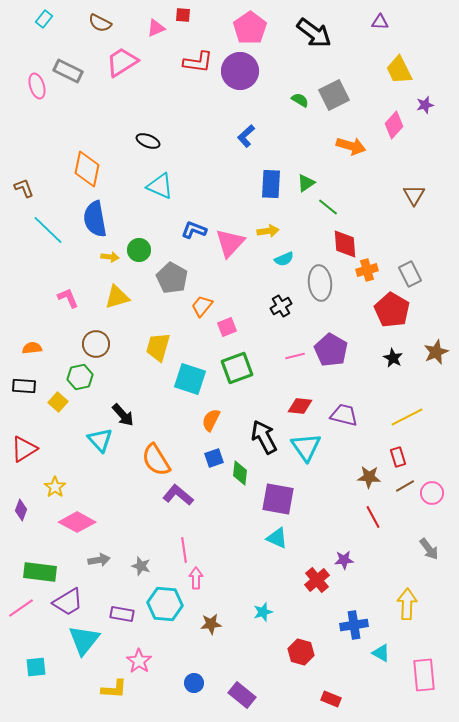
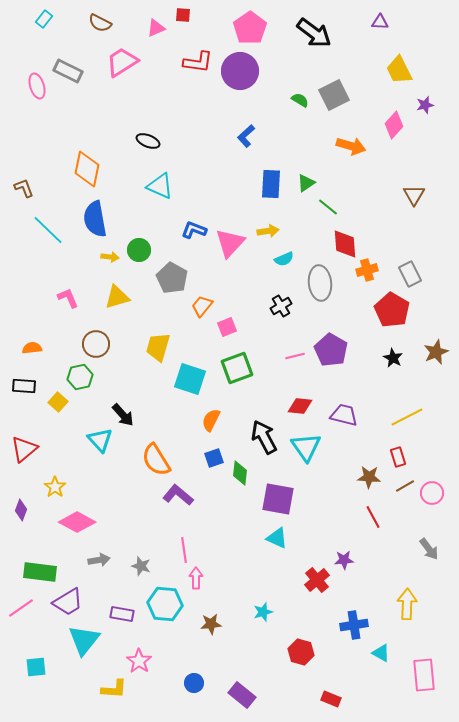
red triangle at (24, 449): rotated 8 degrees counterclockwise
